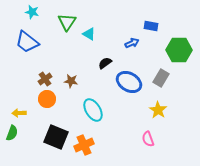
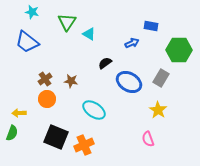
cyan ellipse: moved 1 px right; rotated 25 degrees counterclockwise
